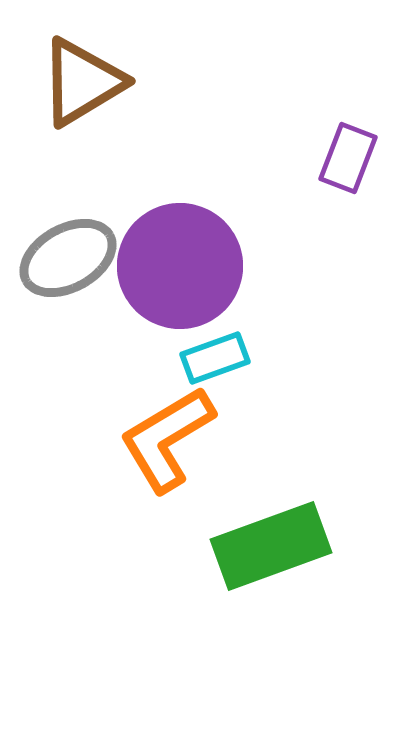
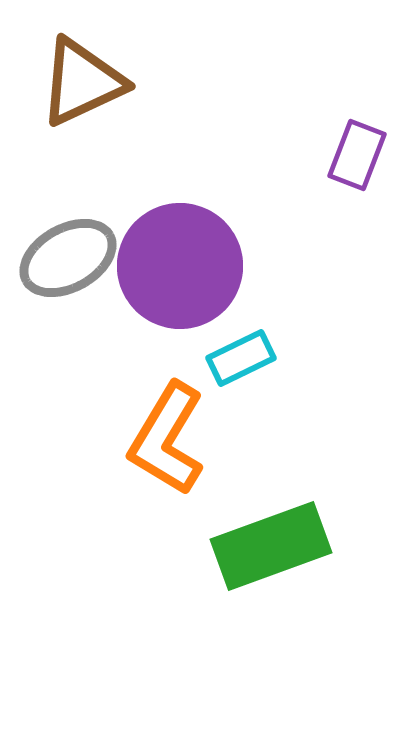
brown triangle: rotated 6 degrees clockwise
purple rectangle: moved 9 px right, 3 px up
cyan rectangle: moved 26 px right; rotated 6 degrees counterclockwise
orange L-shape: rotated 28 degrees counterclockwise
